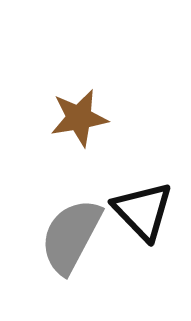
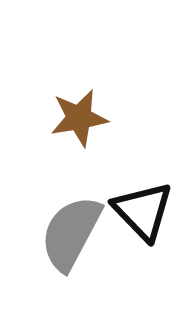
gray semicircle: moved 3 px up
